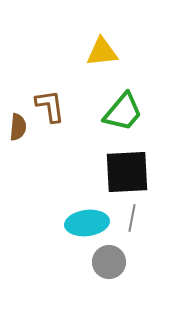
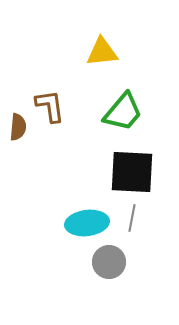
black square: moved 5 px right; rotated 6 degrees clockwise
